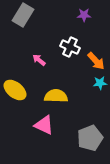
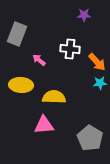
gray rectangle: moved 6 px left, 19 px down; rotated 10 degrees counterclockwise
white cross: moved 2 px down; rotated 18 degrees counterclockwise
orange arrow: moved 1 px right, 1 px down
yellow ellipse: moved 6 px right, 5 px up; rotated 35 degrees counterclockwise
yellow semicircle: moved 2 px left, 1 px down
pink triangle: rotated 30 degrees counterclockwise
gray pentagon: rotated 20 degrees counterclockwise
